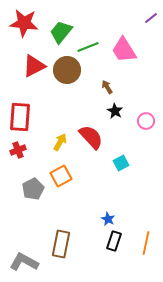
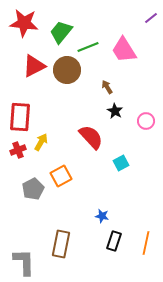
yellow arrow: moved 19 px left
blue star: moved 6 px left, 3 px up; rotated 16 degrees counterclockwise
gray L-shape: rotated 60 degrees clockwise
